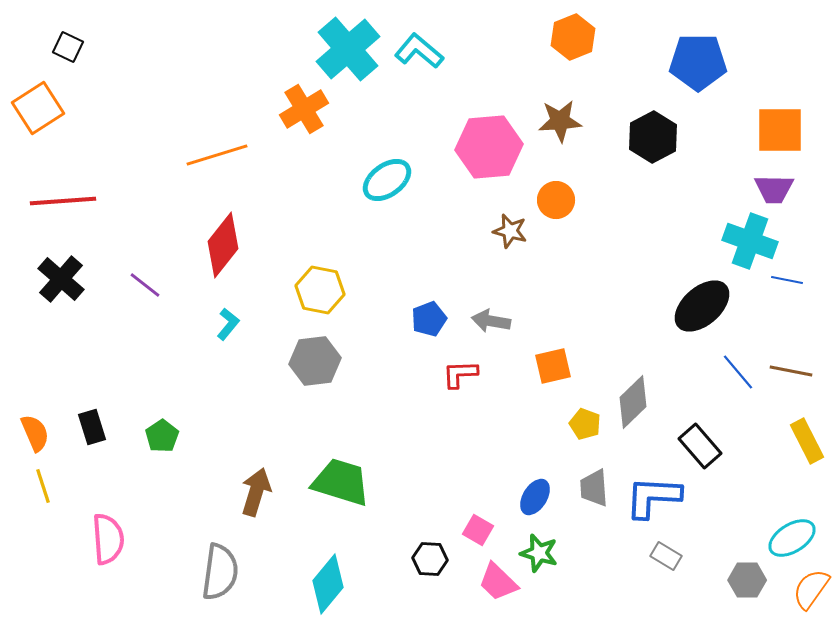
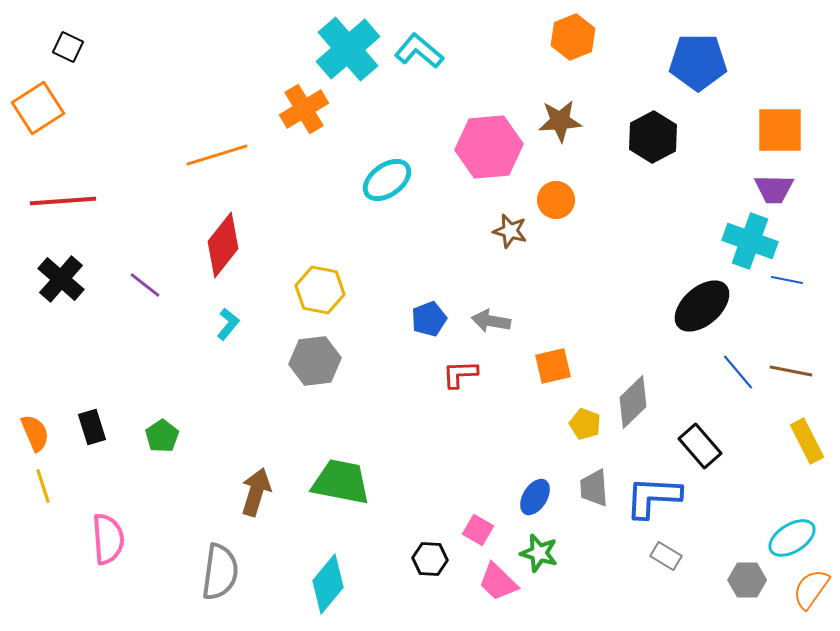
green trapezoid at (341, 482): rotated 6 degrees counterclockwise
